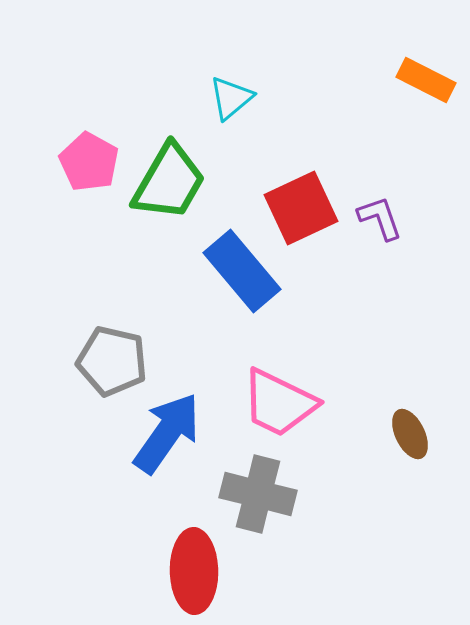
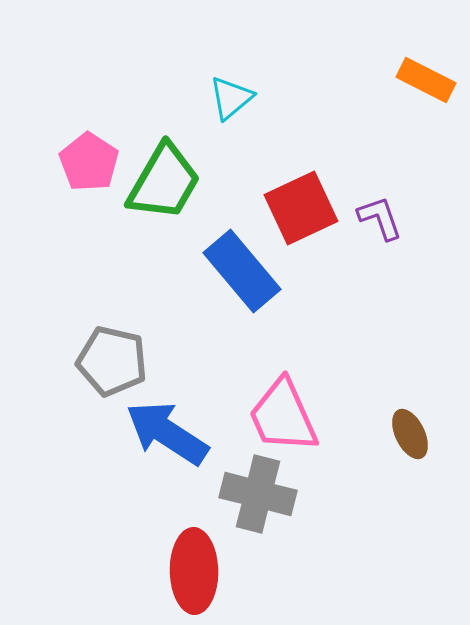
pink pentagon: rotated 4 degrees clockwise
green trapezoid: moved 5 px left
pink trapezoid: moved 4 px right, 13 px down; rotated 40 degrees clockwise
blue arrow: rotated 92 degrees counterclockwise
